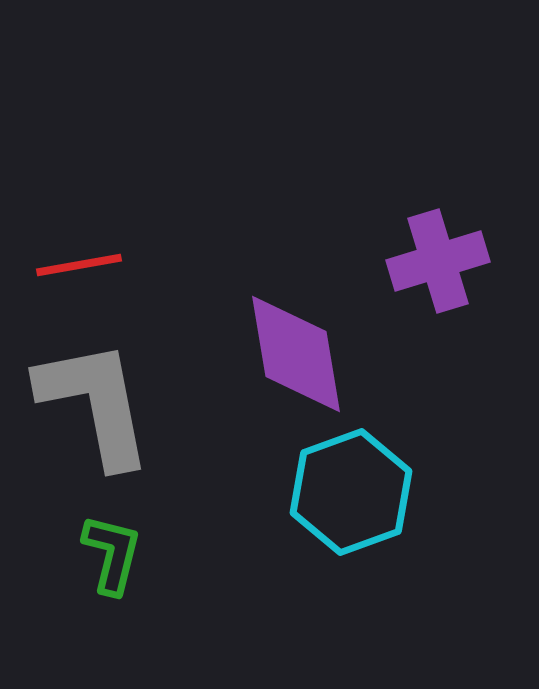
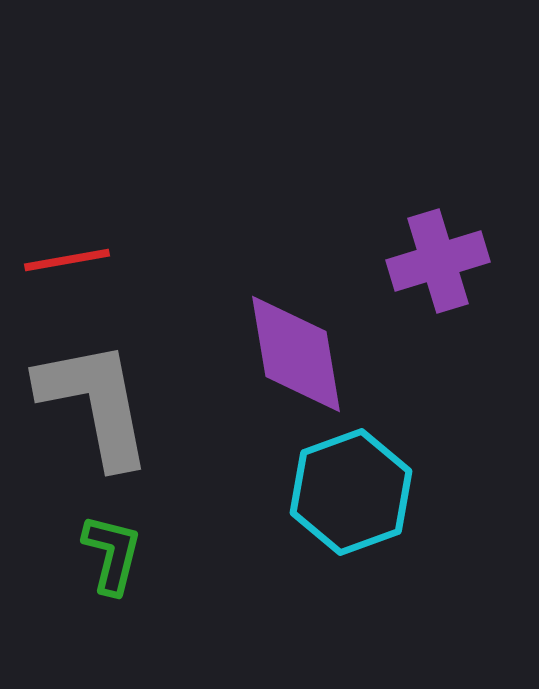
red line: moved 12 px left, 5 px up
